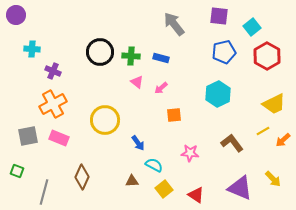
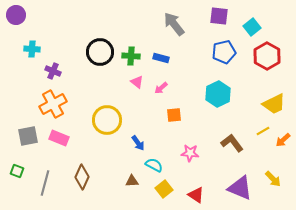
yellow circle: moved 2 px right
gray line: moved 1 px right, 9 px up
